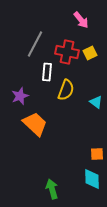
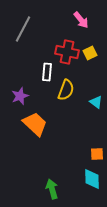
gray line: moved 12 px left, 15 px up
